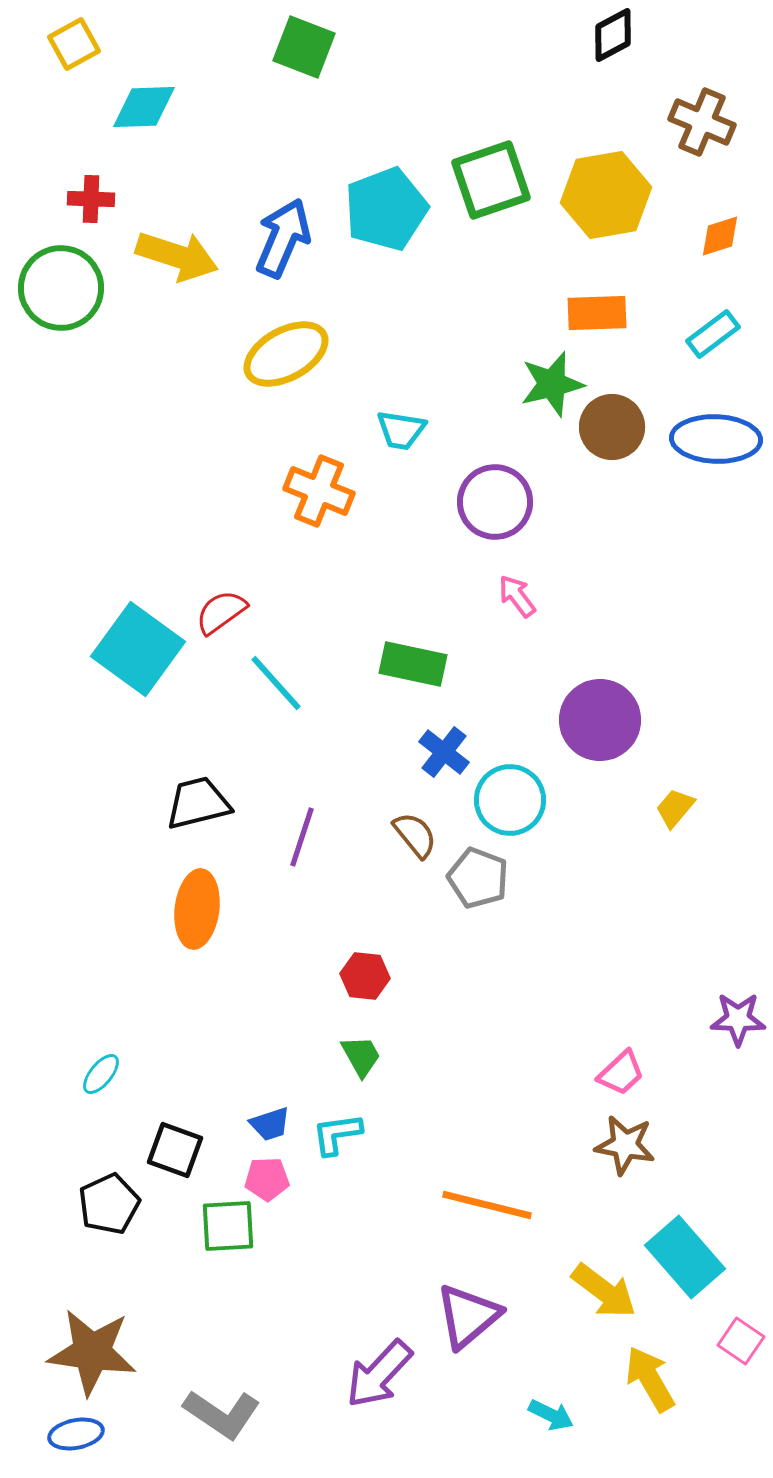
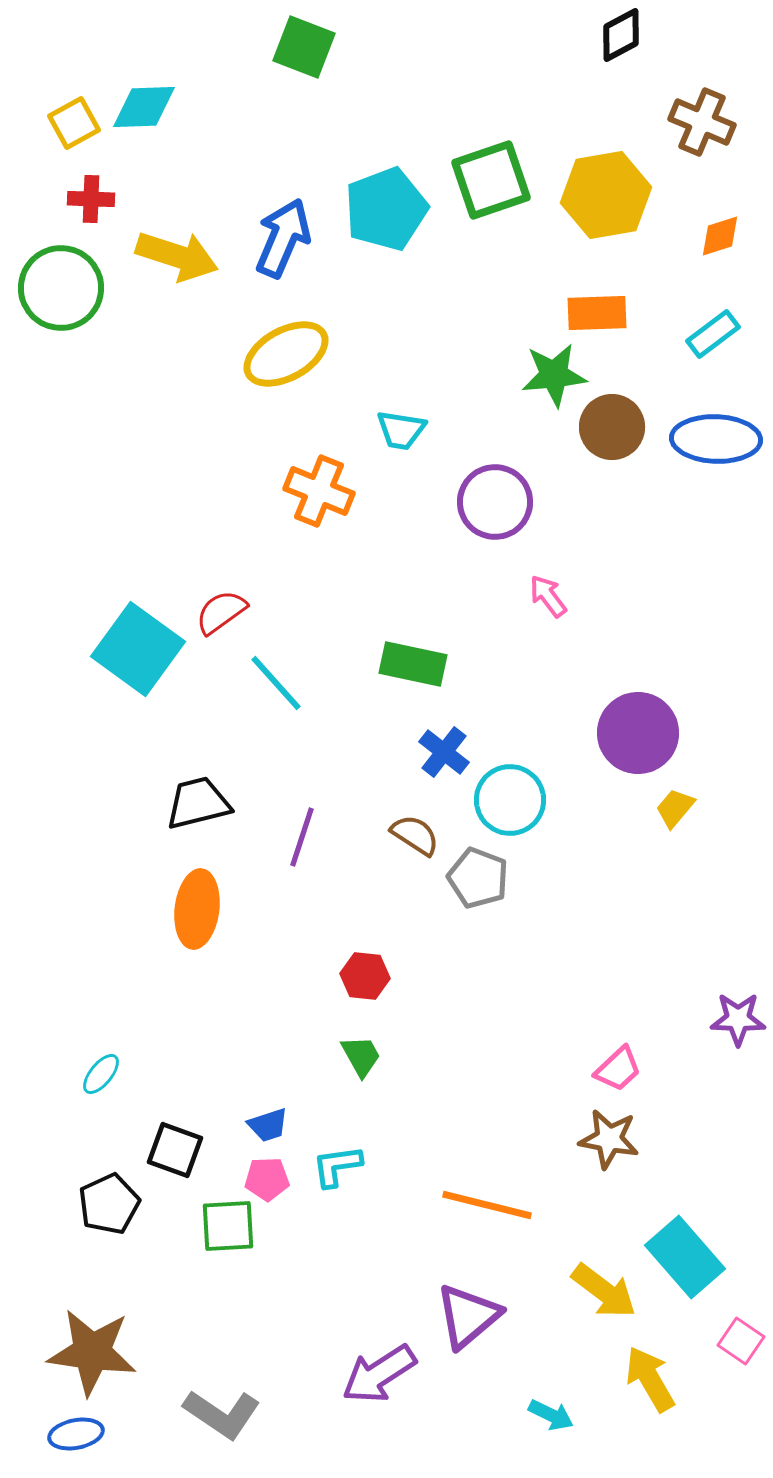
black diamond at (613, 35): moved 8 px right
yellow square at (74, 44): moved 79 px down
green star at (552, 384): moved 2 px right, 9 px up; rotated 8 degrees clockwise
pink arrow at (517, 596): moved 31 px right
purple circle at (600, 720): moved 38 px right, 13 px down
brown semicircle at (415, 835): rotated 18 degrees counterclockwise
pink trapezoid at (621, 1073): moved 3 px left, 4 px up
blue trapezoid at (270, 1124): moved 2 px left, 1 px down
cyan L-shape at (337, 1134): moved 32 px down
brown star at (625, 1145): moved 16 px left, 6 px up
purple arrow at (379, 1374): rotated 14 degrees clockwise
